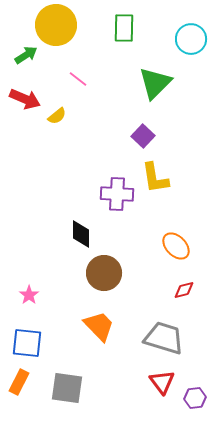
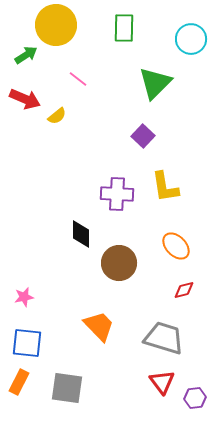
yellow L-shape: moved 10 px right, 9 px down
brown circle: moved 15 px right, 10 px up
pink star: moved 5 px left, 2 px down; rotated 24 degrees clockwise
